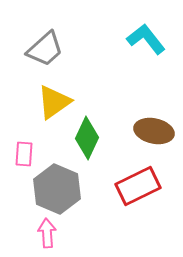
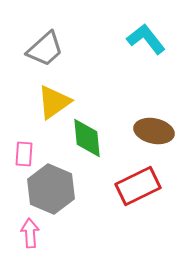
green diamond: rotated 30 degrees counterclockwise
gray hexagon: moved 6 px left
pink arrow: moved 17 px left
